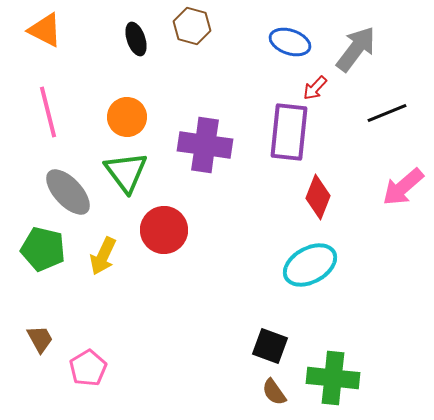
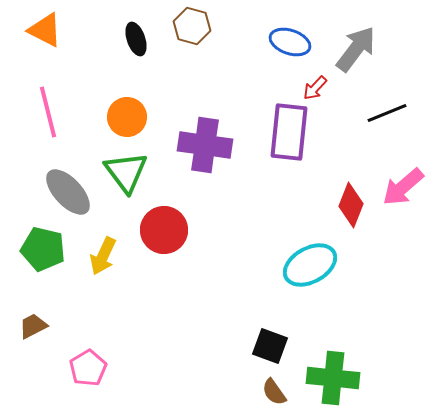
red diamond: moved 33 px right, 8 px down
brown trapezoid: moved 7 px left, 13 px up; rotated 88 degrees counterclockwise
